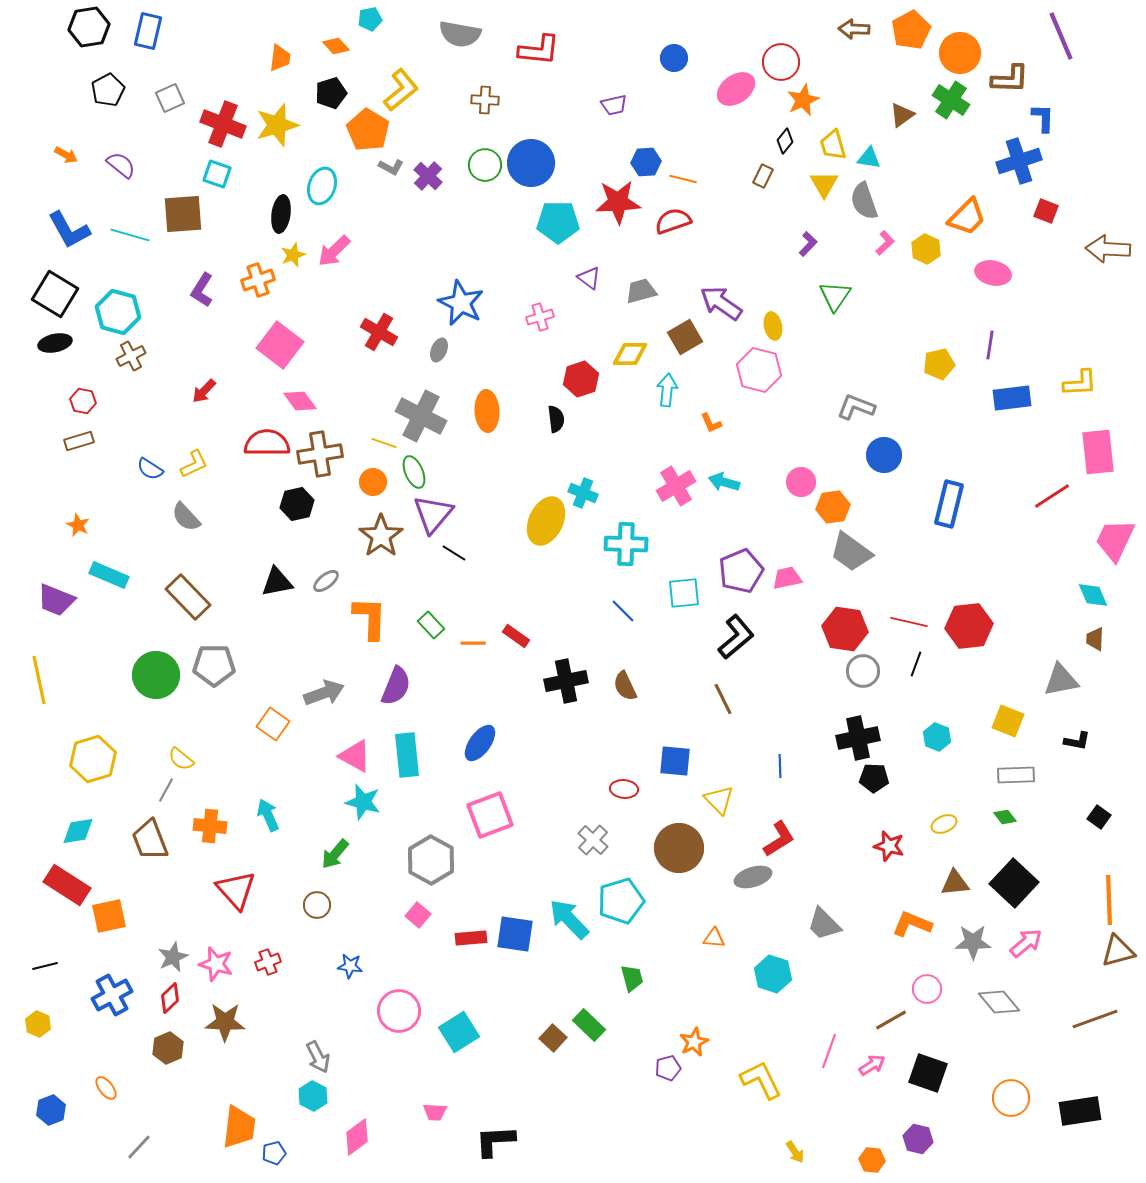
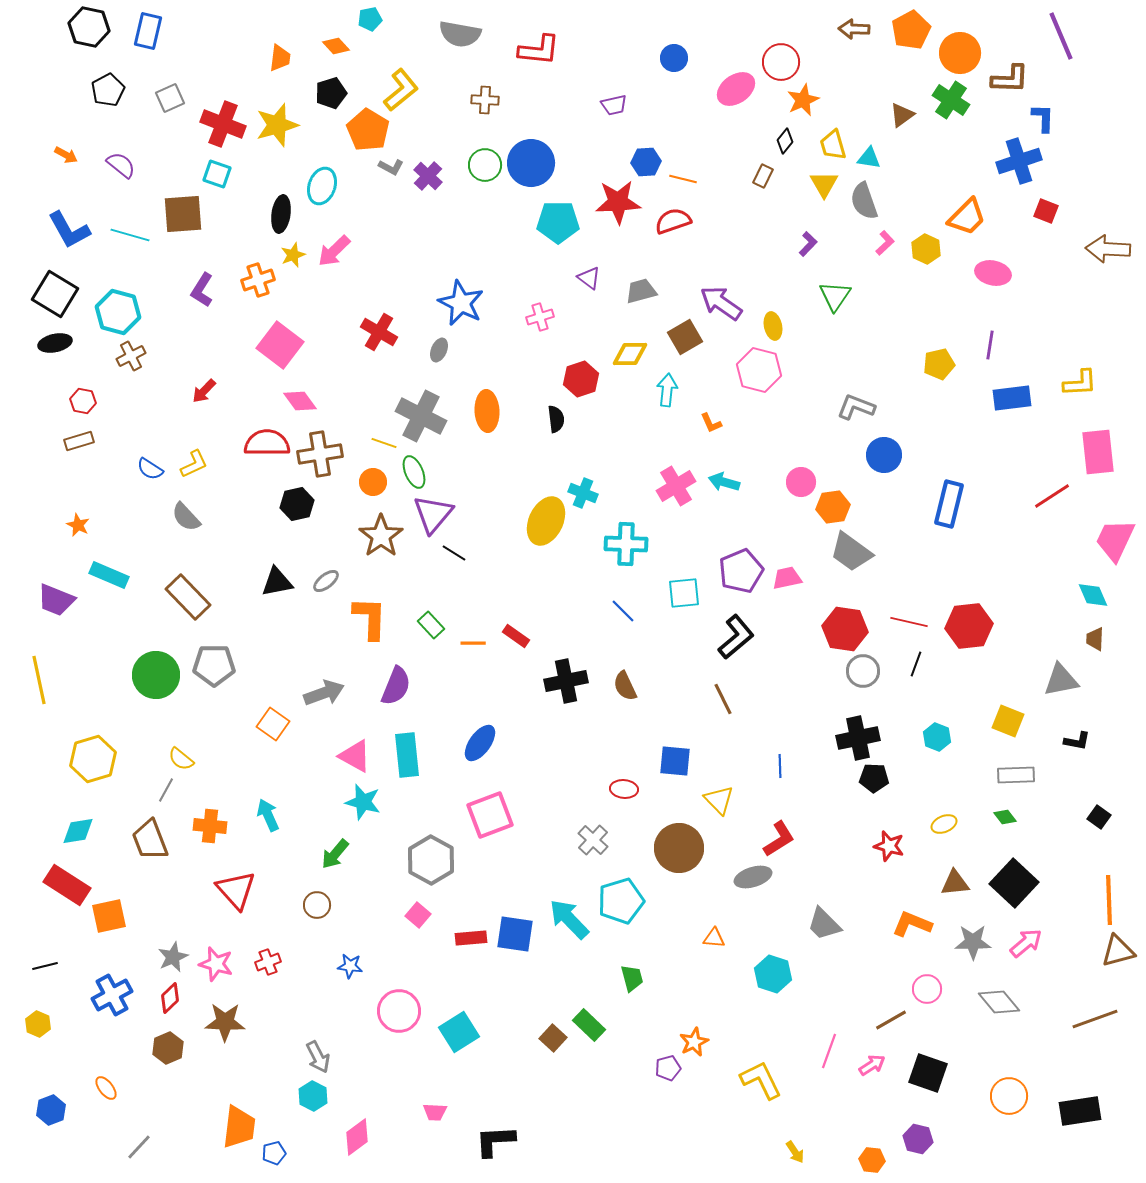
black hexagon at (89, 27): rotated 21 degrees clockwise
orange circle at (1011, 1098): moved 2 px left, 2 px up
